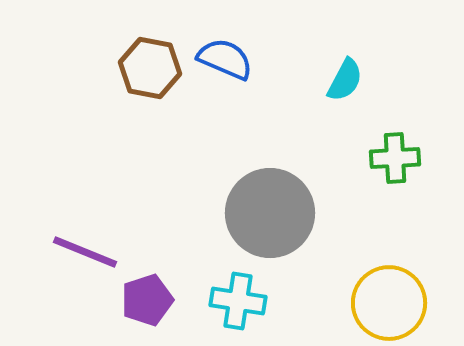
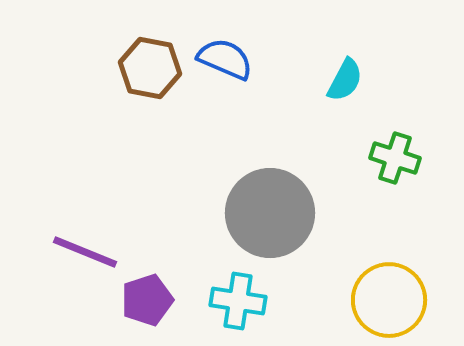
green cross: rotated 21 degrees clockwise
yellow circle: moved 3 px up
